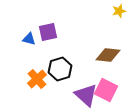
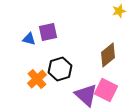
brown diamond: rotated 45 degrees counterclockwise
